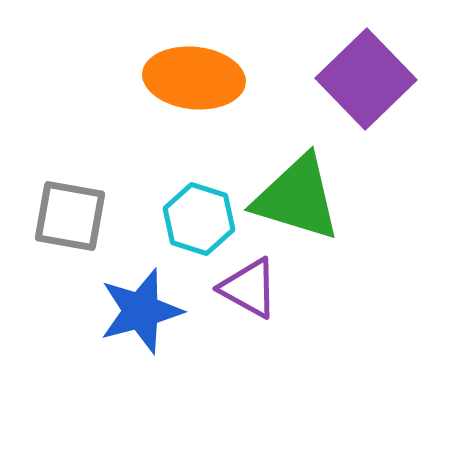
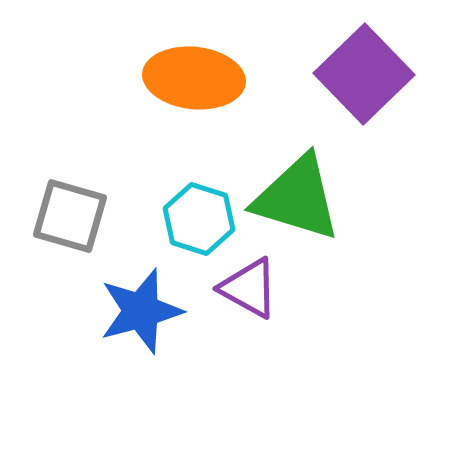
purple square: moved 2 px left, 5 px up
gray square: rotated 6 degrees clockwise
